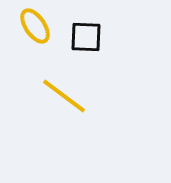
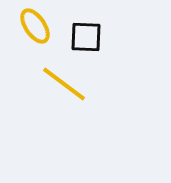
yellow line: moved 12 px up
